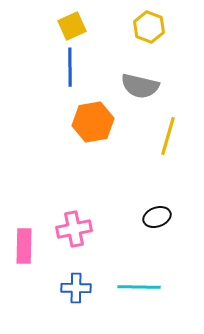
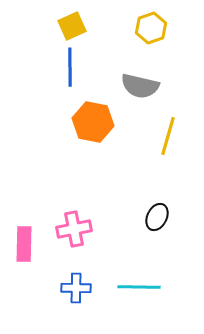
yellow hexagon: moved 2 px right, 1 px down; rotated 20 degrees clockwise
orange hexagon: rotated 21 degrees clockwise
black ellipse: rotated 44 degrees counterclockwise
pink rectangle: moved 2 px up
